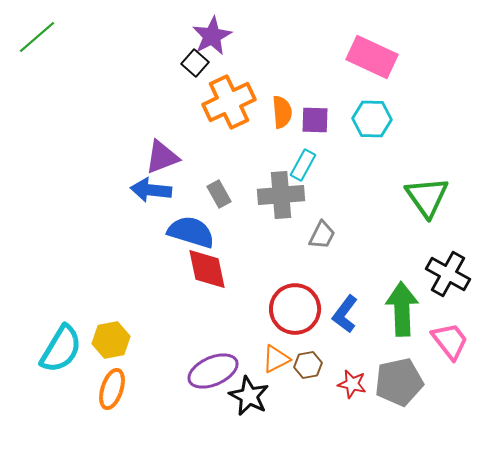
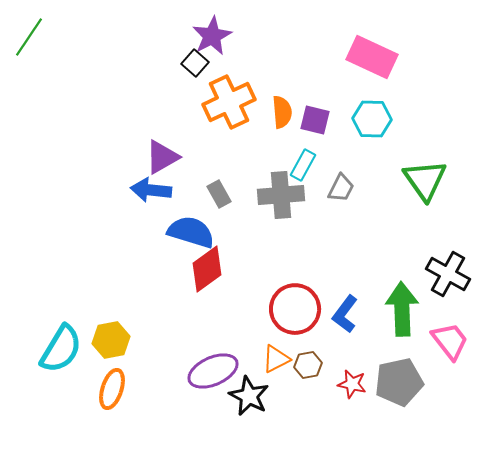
green line: moved 8 px left; rotated 15 degrees counterclockwise
purple square: rotated 12 degrees clockwise
purple triangle: rotated 9 degrees counterclockwise
green triangle: moved 2 px left, 17 px up
gray trapezoid: moved 19 px right, 47 px up
red diamond: rotated 66 degrees clockwise
